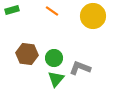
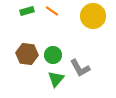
green rectangle: moved 15 px right, 1 px down
green circle: moved 1 px left, 3 px up
gray L-shape: rotated 140 degrees counterclockwise
